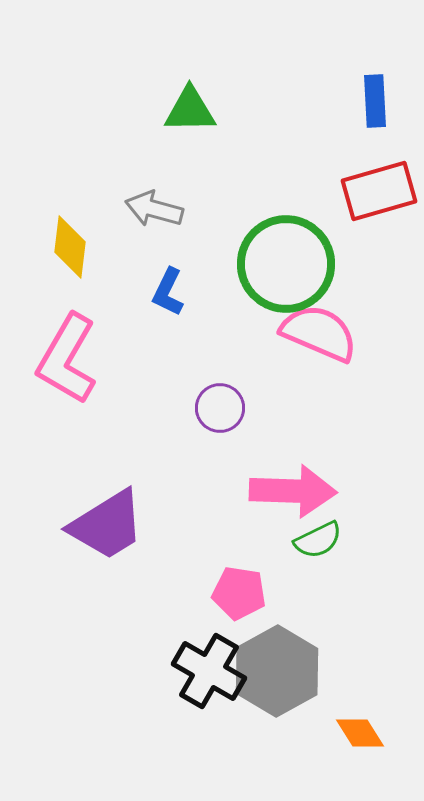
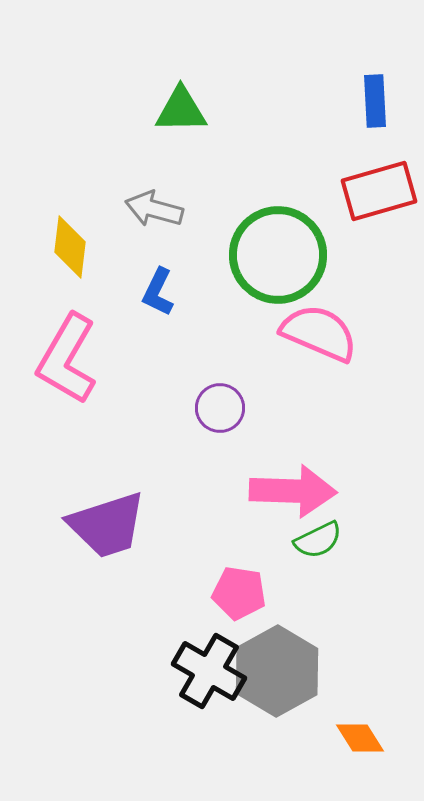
green triangle: moved 9 px left
green circle: moved 8 px left, 9 px up
blue L-shape: moved 10 px left
purple trapezoid: rotated 14 degrees clockwise
orange diamond: moved 5 px down
